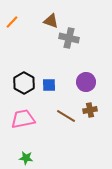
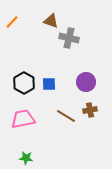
blue square: moved 1 px up
